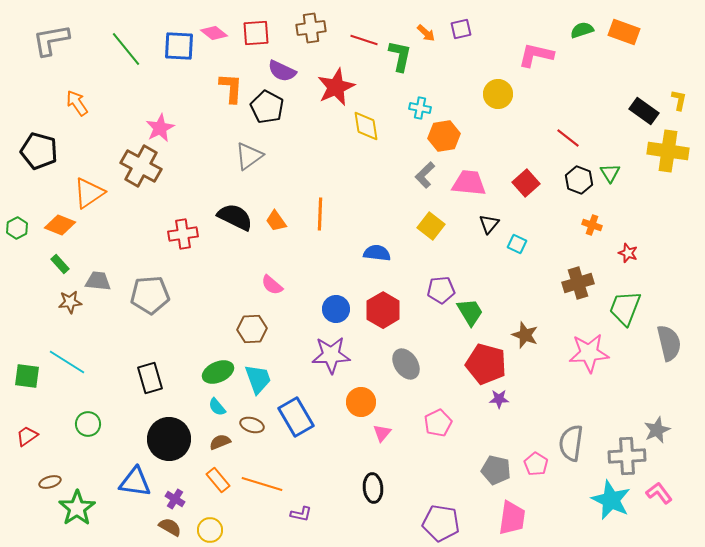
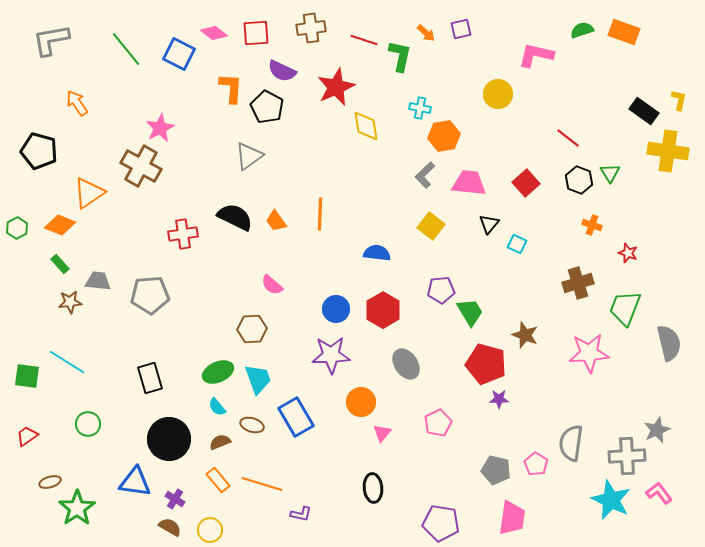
blue square at (179, 46): moved 8 px down; rotated 24 degrees clockwise
